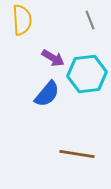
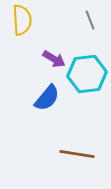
purple arrow: moved 1 px right, 1 px down
blue semicircle: moved 4 px down
